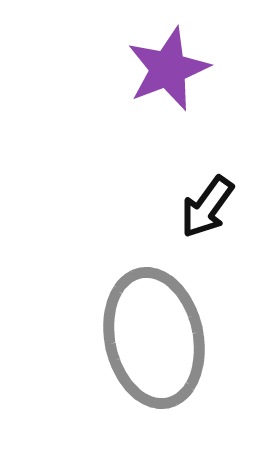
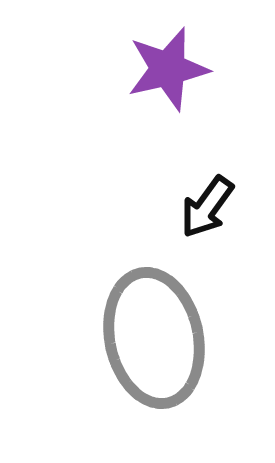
purple star: rotated 8 degrees clockwise
